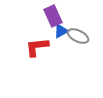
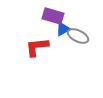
purple rectangle: rotated 50 degrees counterclockwise
blue triangle: moved 2 px right, 2 px up
